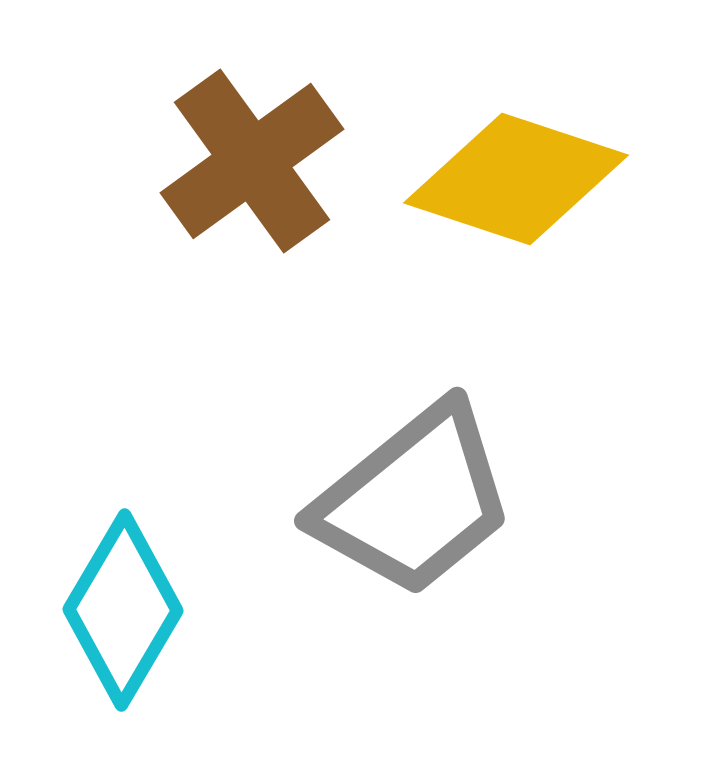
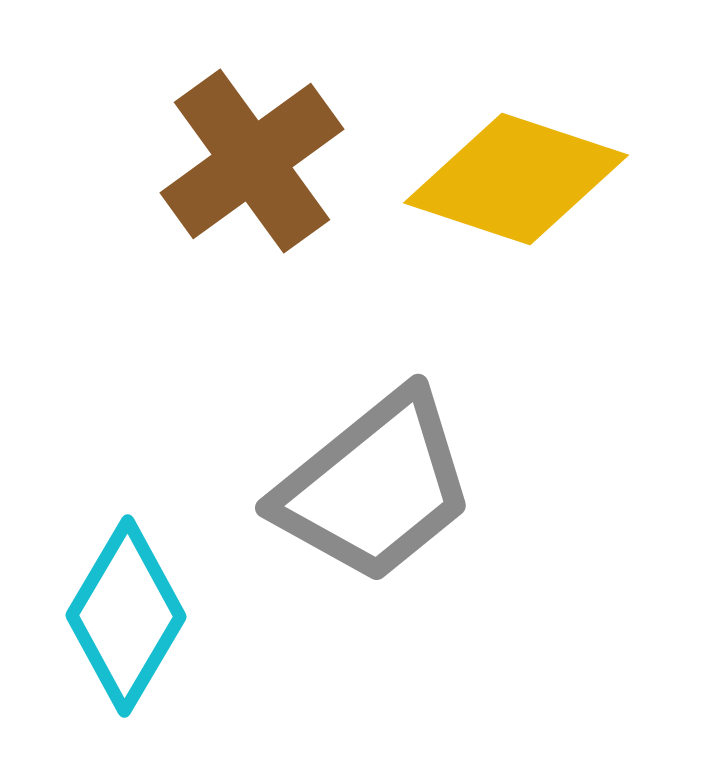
gray trapezoid: moved 39 px left, 13 px up
cyan diamond: moved 3 px right, 6 px down
